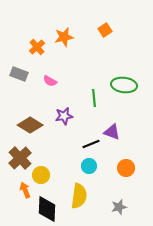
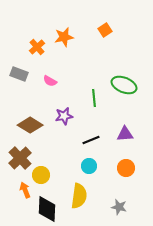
green ellipse: rotated 15 degrees clockwise
purple triangle: moved 13 px right, 2 px down; rotated 24 degrees counterclockwise
black line: moved 4 px up
gray star: rotated 28 degrees clockwise
